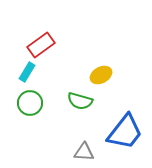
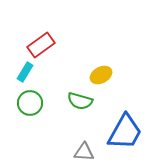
cyan rectangle: moved 2 px left
blue trapezoid: rotated 9 degrees counterclockwise
